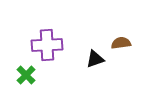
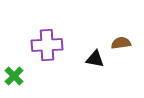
black triangle: rotated 30 degrees clockwise
green cross: moved 12 px left, 1 px down
